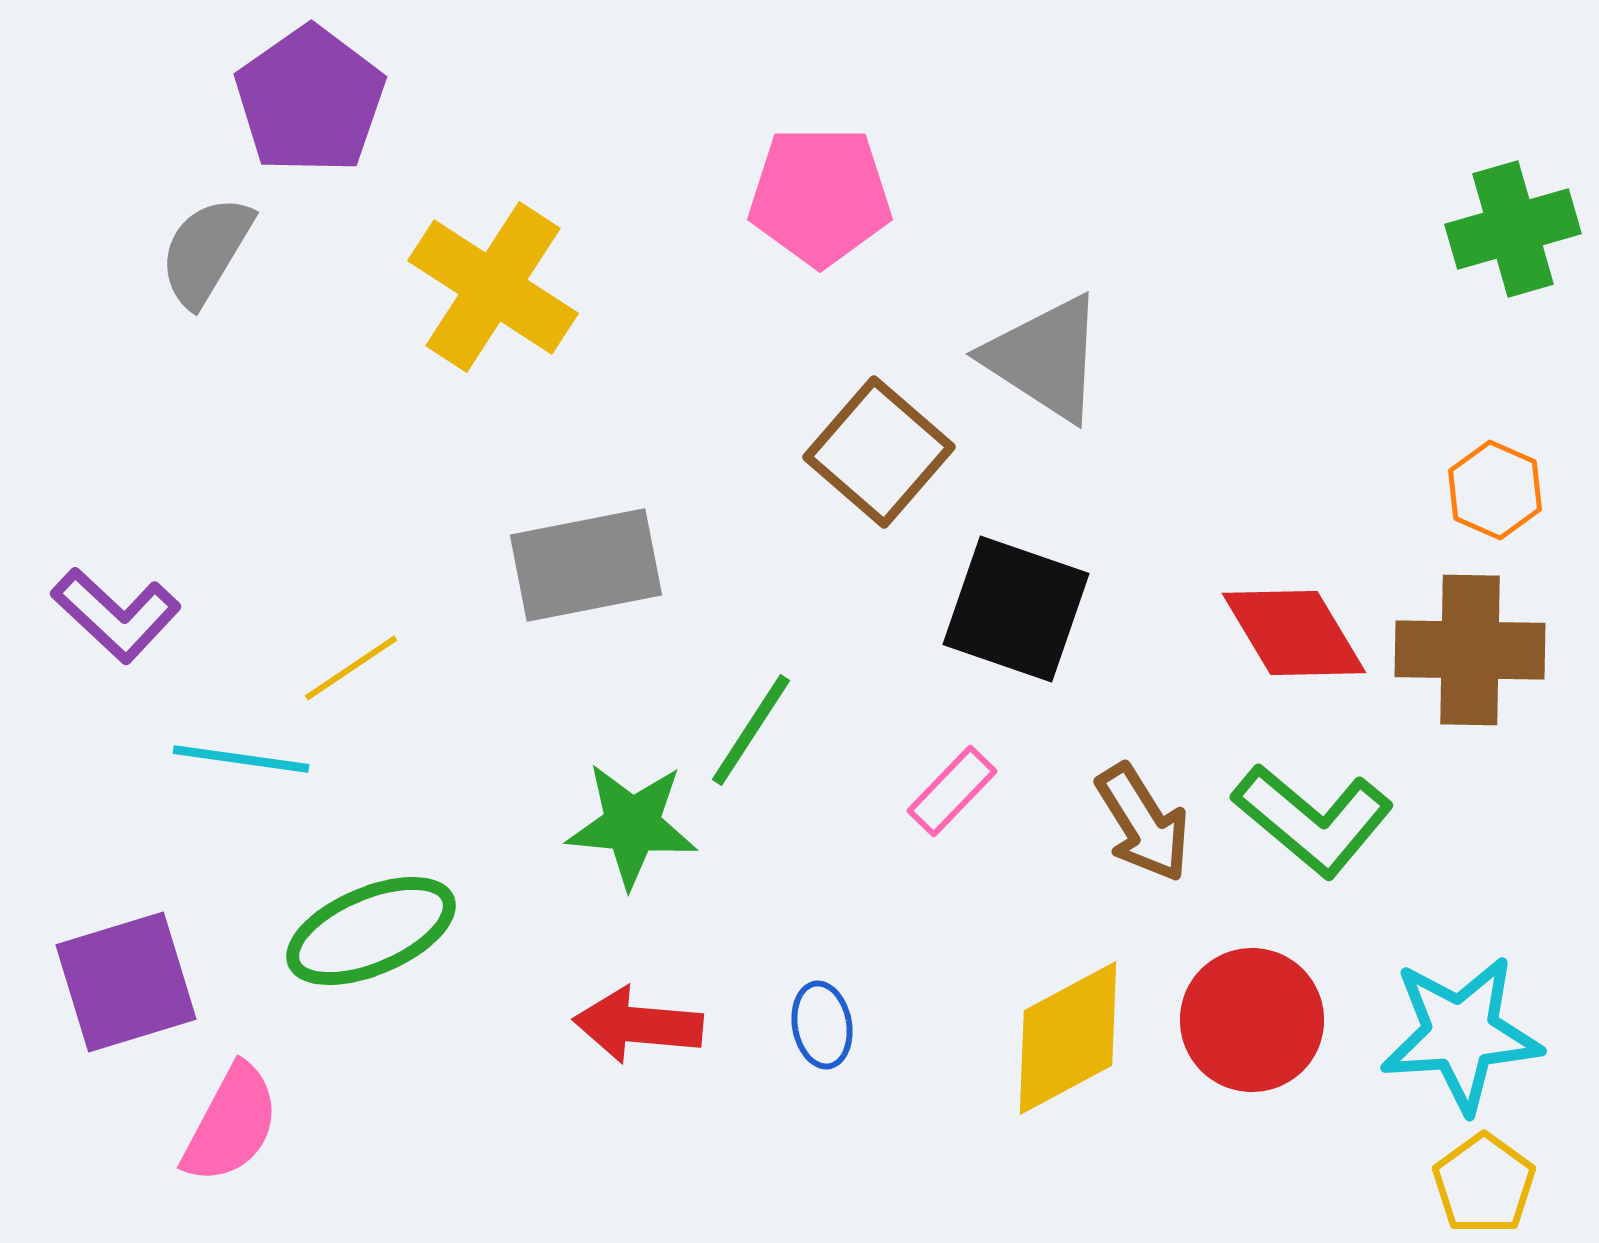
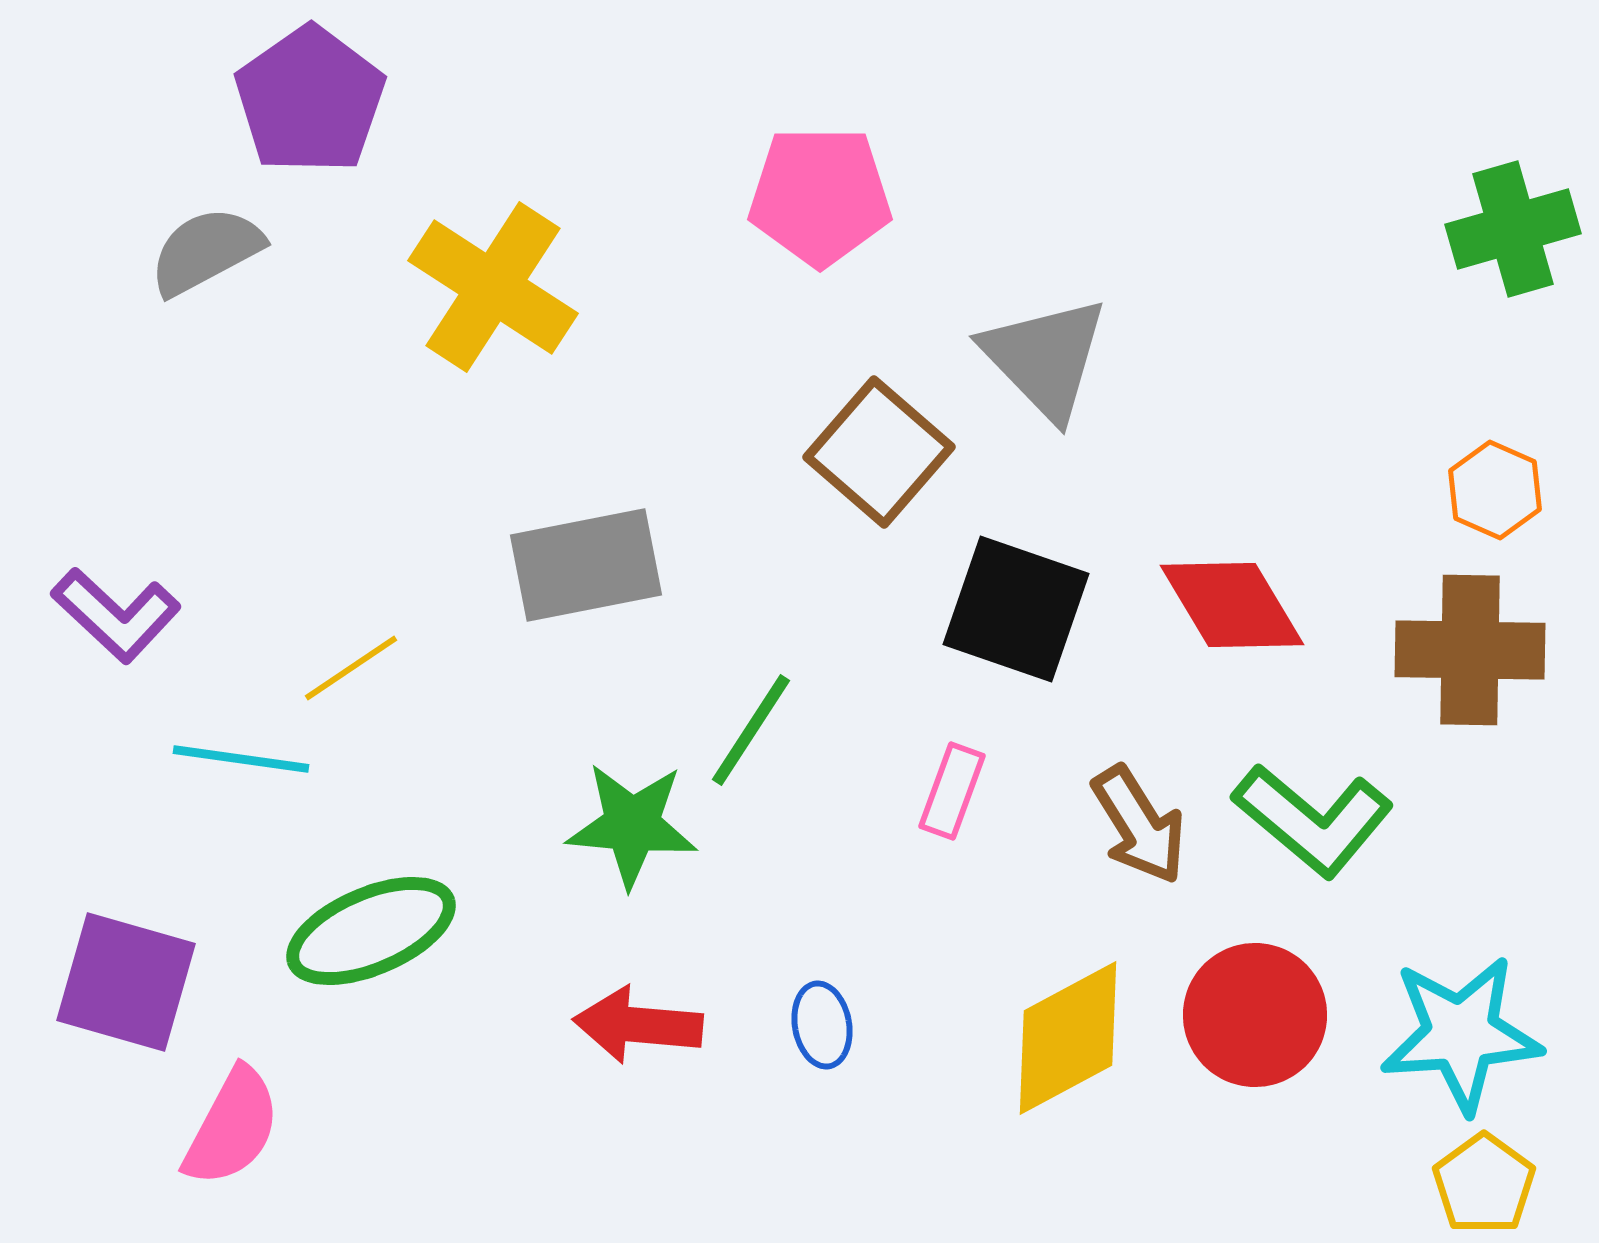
gray semicircle: rotated 31 degrees clockwise
gray triangle: rotated 13 degrees clockwise
red diamond: moved 62 px left, 28 px up
pink rectangle: rotated 24 degrees counterclockwise
brown arrow: moved 4 px left, 2 px down
purple square: rotated 33 degrees clockwise
red circle: moved 3 px right, 5 px up
pink semicircle: moved 1 px right, 3 px down
